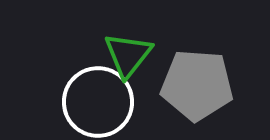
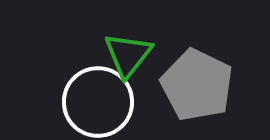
gray pentagon: rotated 22 degrees clockwise
